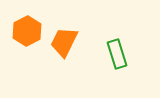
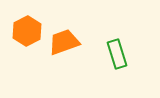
orange trapezoid: rotated 44 degrees clockwise
